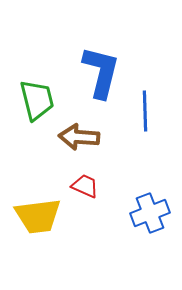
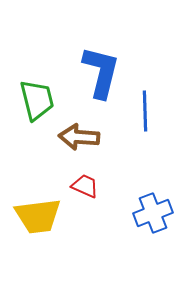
blue cross: moved 3 px right
